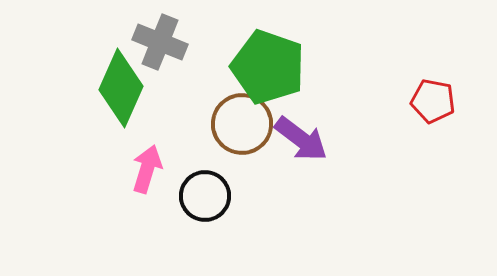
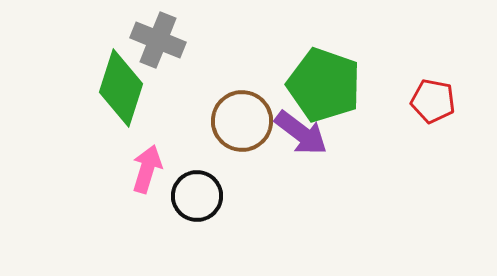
gray cross: moved 2 px left, 2 px up
green pentagon: moved 56 px right, 18 px down
green diamond: rotated 6 degrees counterclockwise
brown circle: moved 3 px up
purple arrow: moved 6 px up
black circle: moved 8 px left
